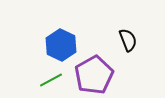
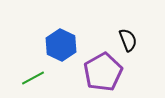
purple pentagon: moved 9 px right, 3 px up
green line: moved 18 px left, 2 px up
